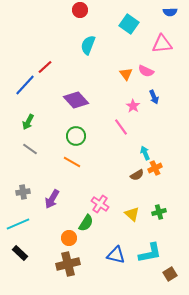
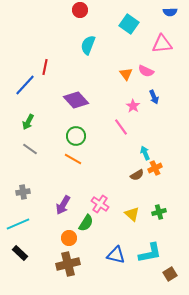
red line: rotated 35 degrees counterclockwise
orange line: moved 1 px right, 3 px up
purple arrow: moved 11 px right, 6 px down
